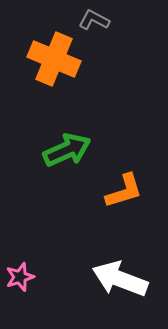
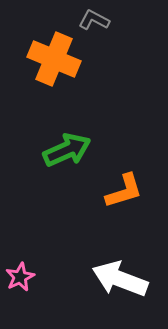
pink star: rotated 8 degrees counterclockwise
